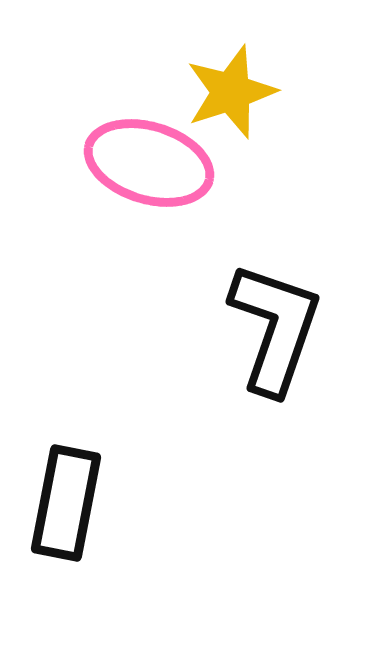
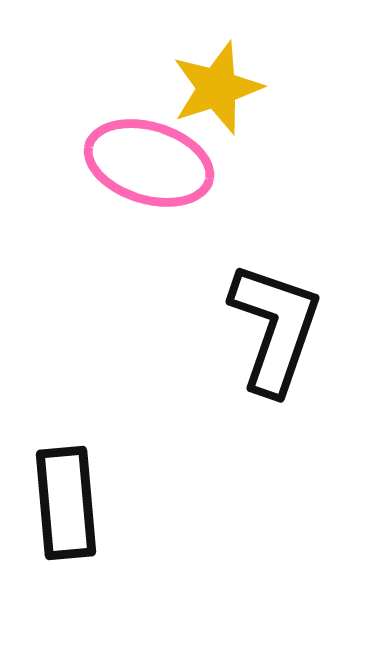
yellow star: moved 14 px left, 4 px up
black rectangle: rotated 16 degrees counterclockwise
